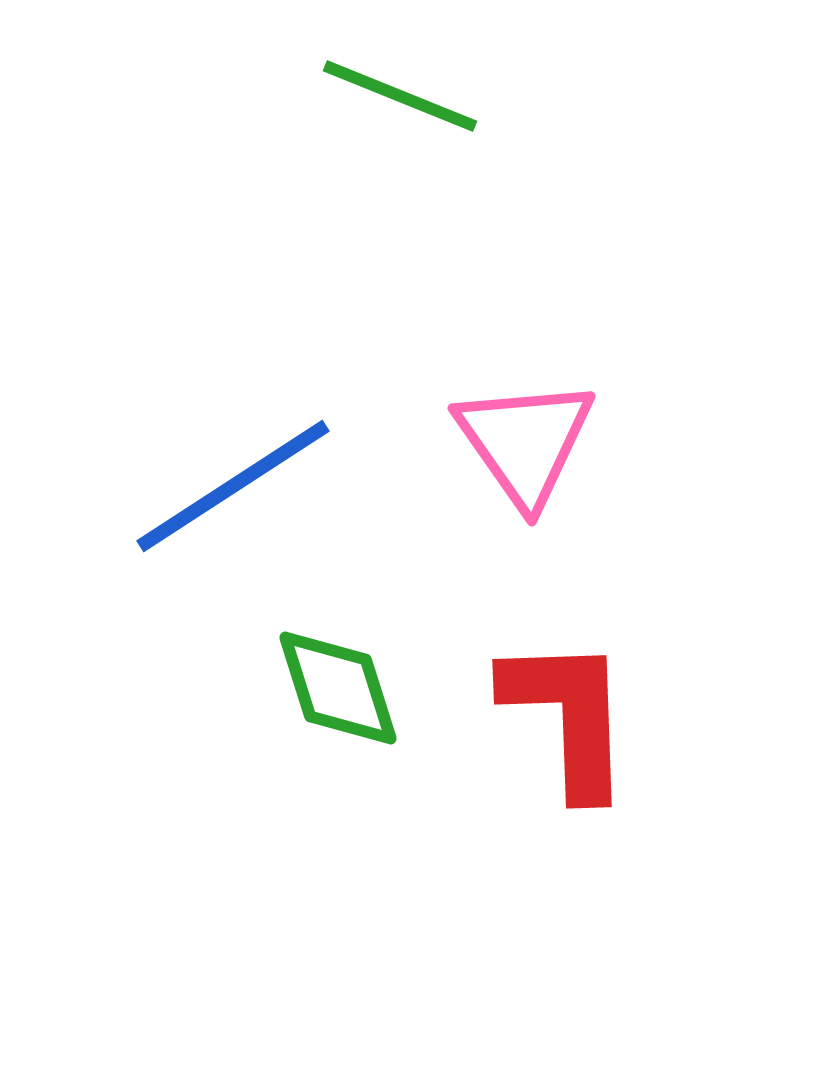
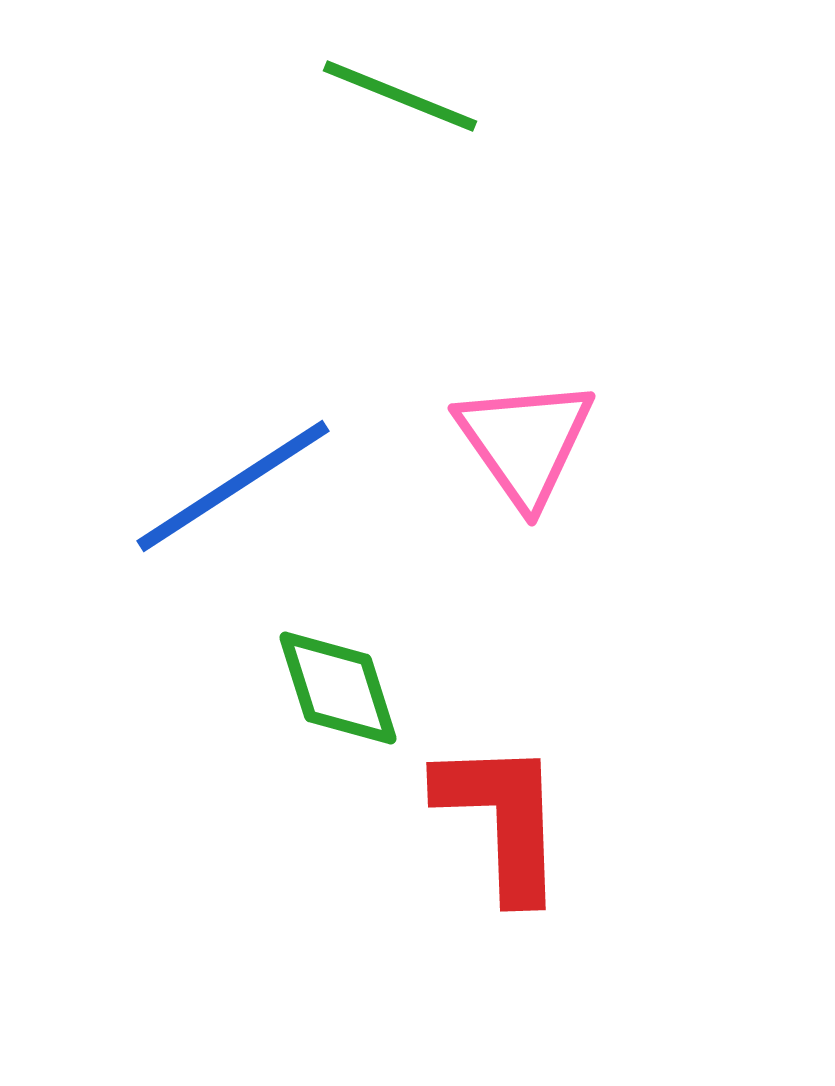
red L-shape: moved 66 px left, 103 px down
